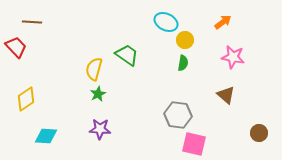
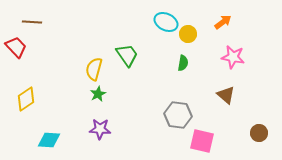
yellow circle: moved 3 px right, 6 px up
green trapezoid: rotated 20 degrees clockwise
cyan diamond: moved 3 px right, 4 px down
pink square: moved 8 px right, 3 px up
